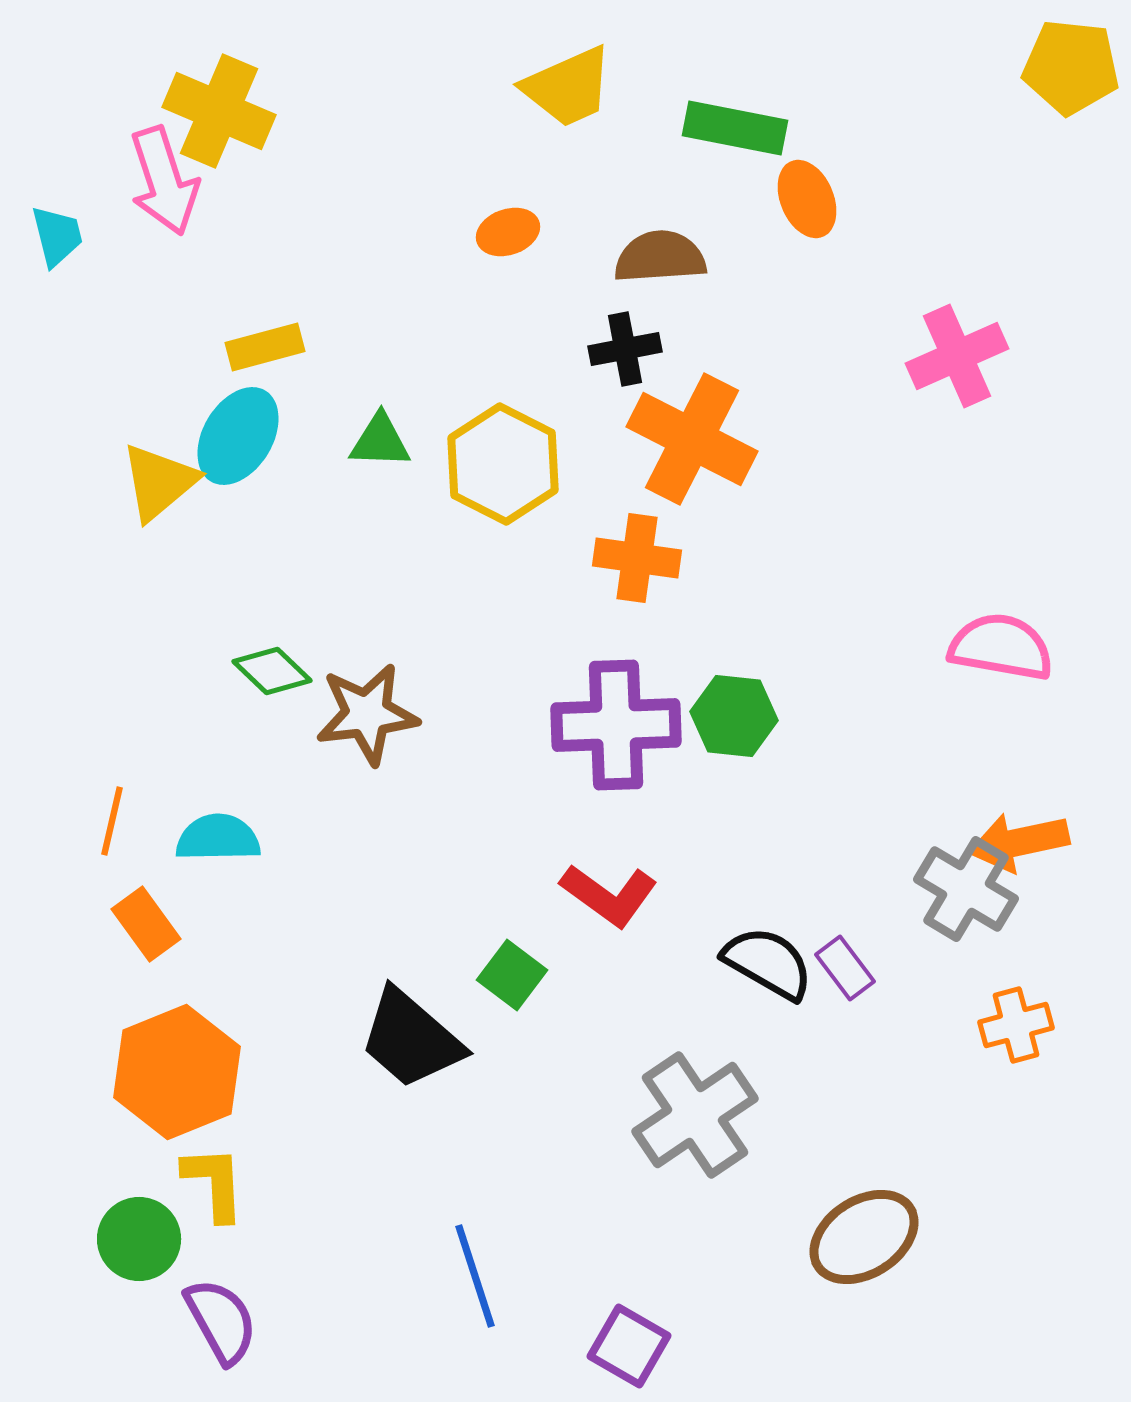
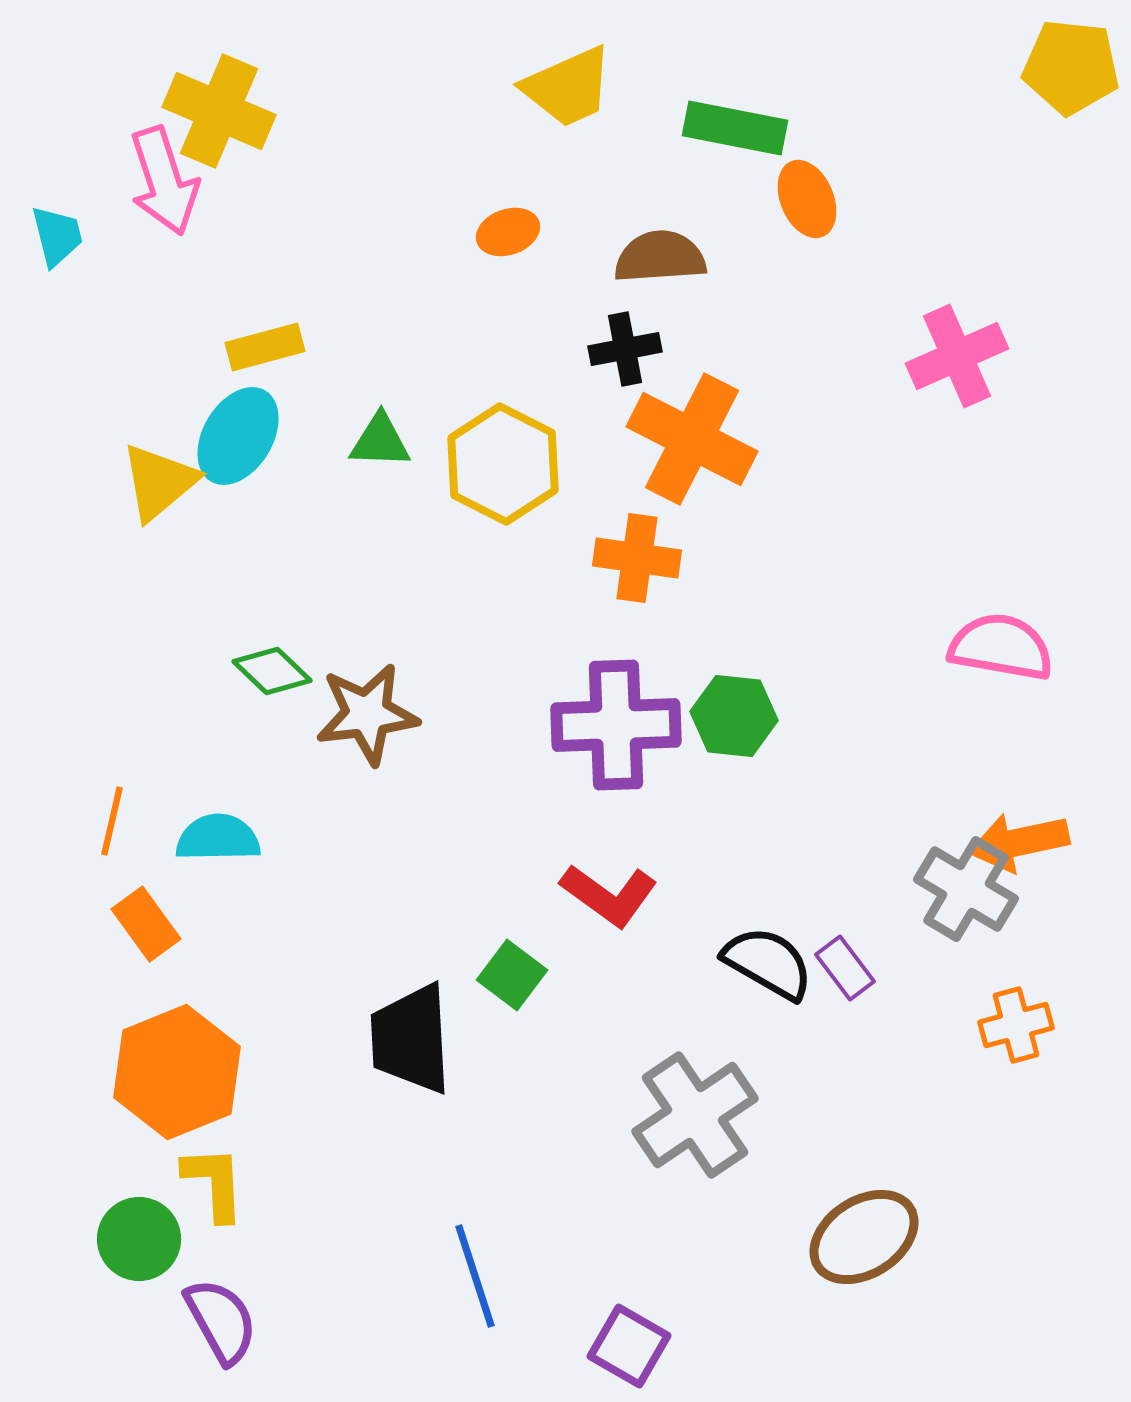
black trapezoid at (411, 1039): rotated 46 degrees clockwise
